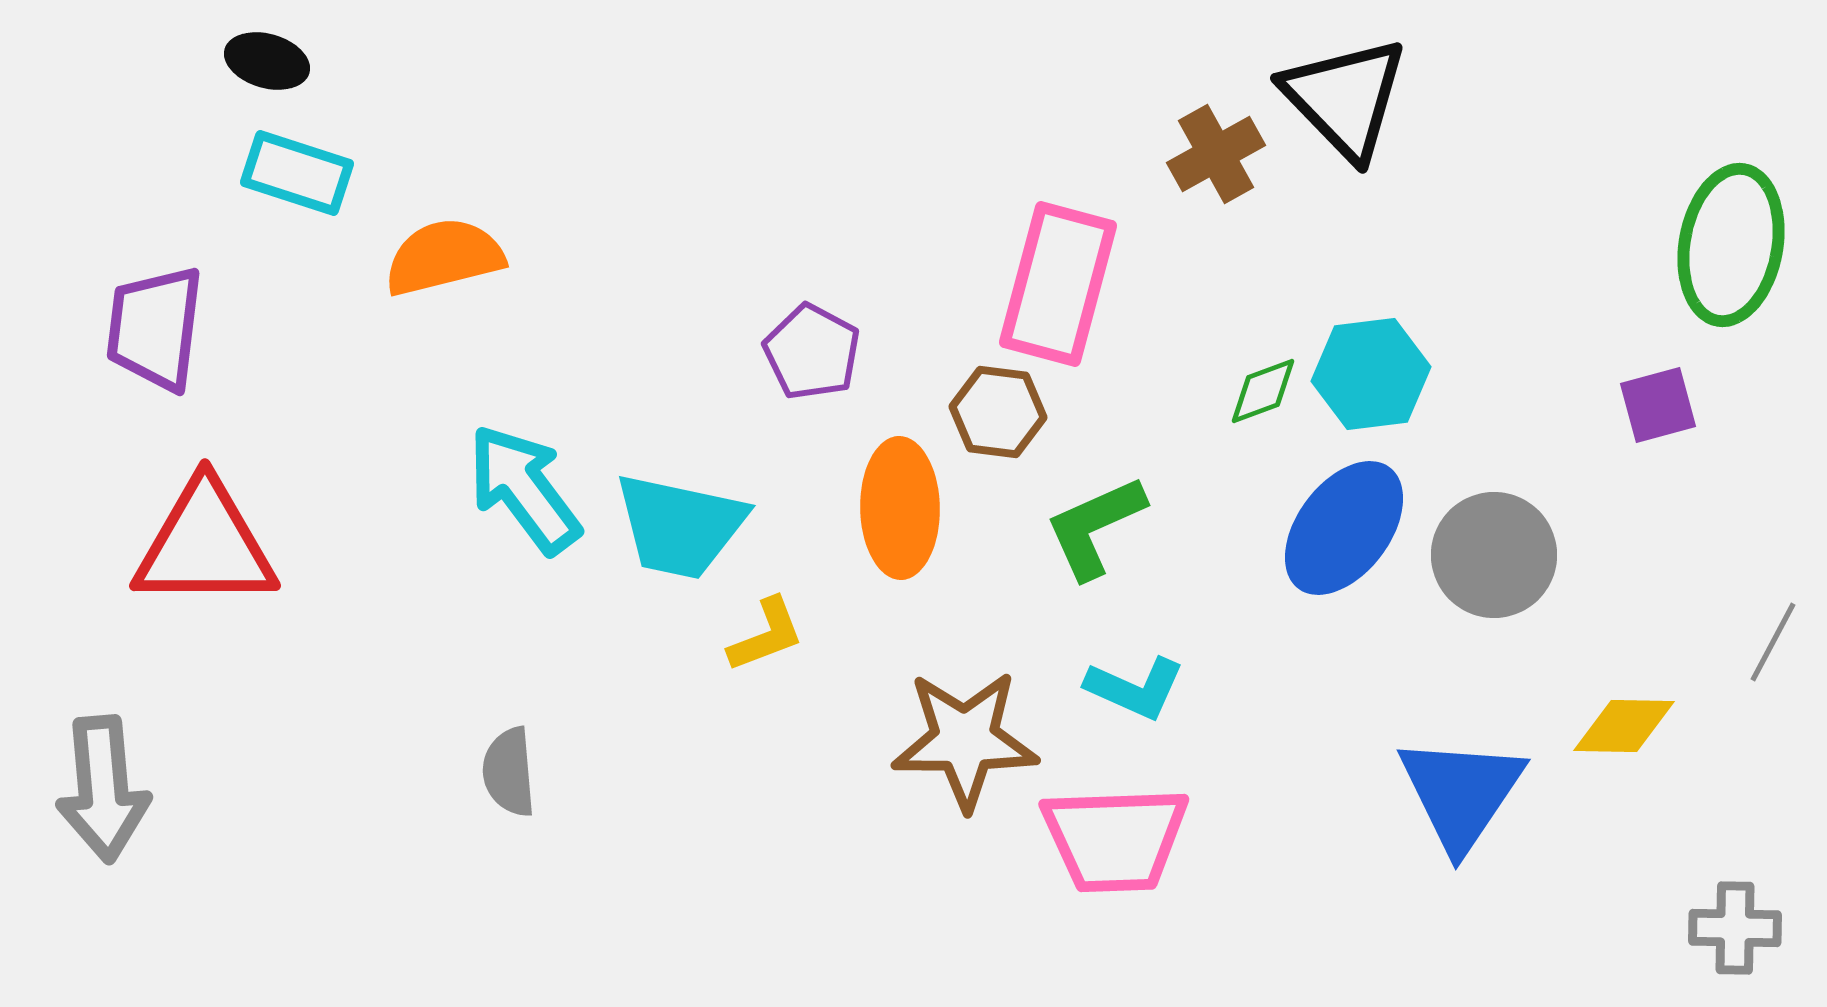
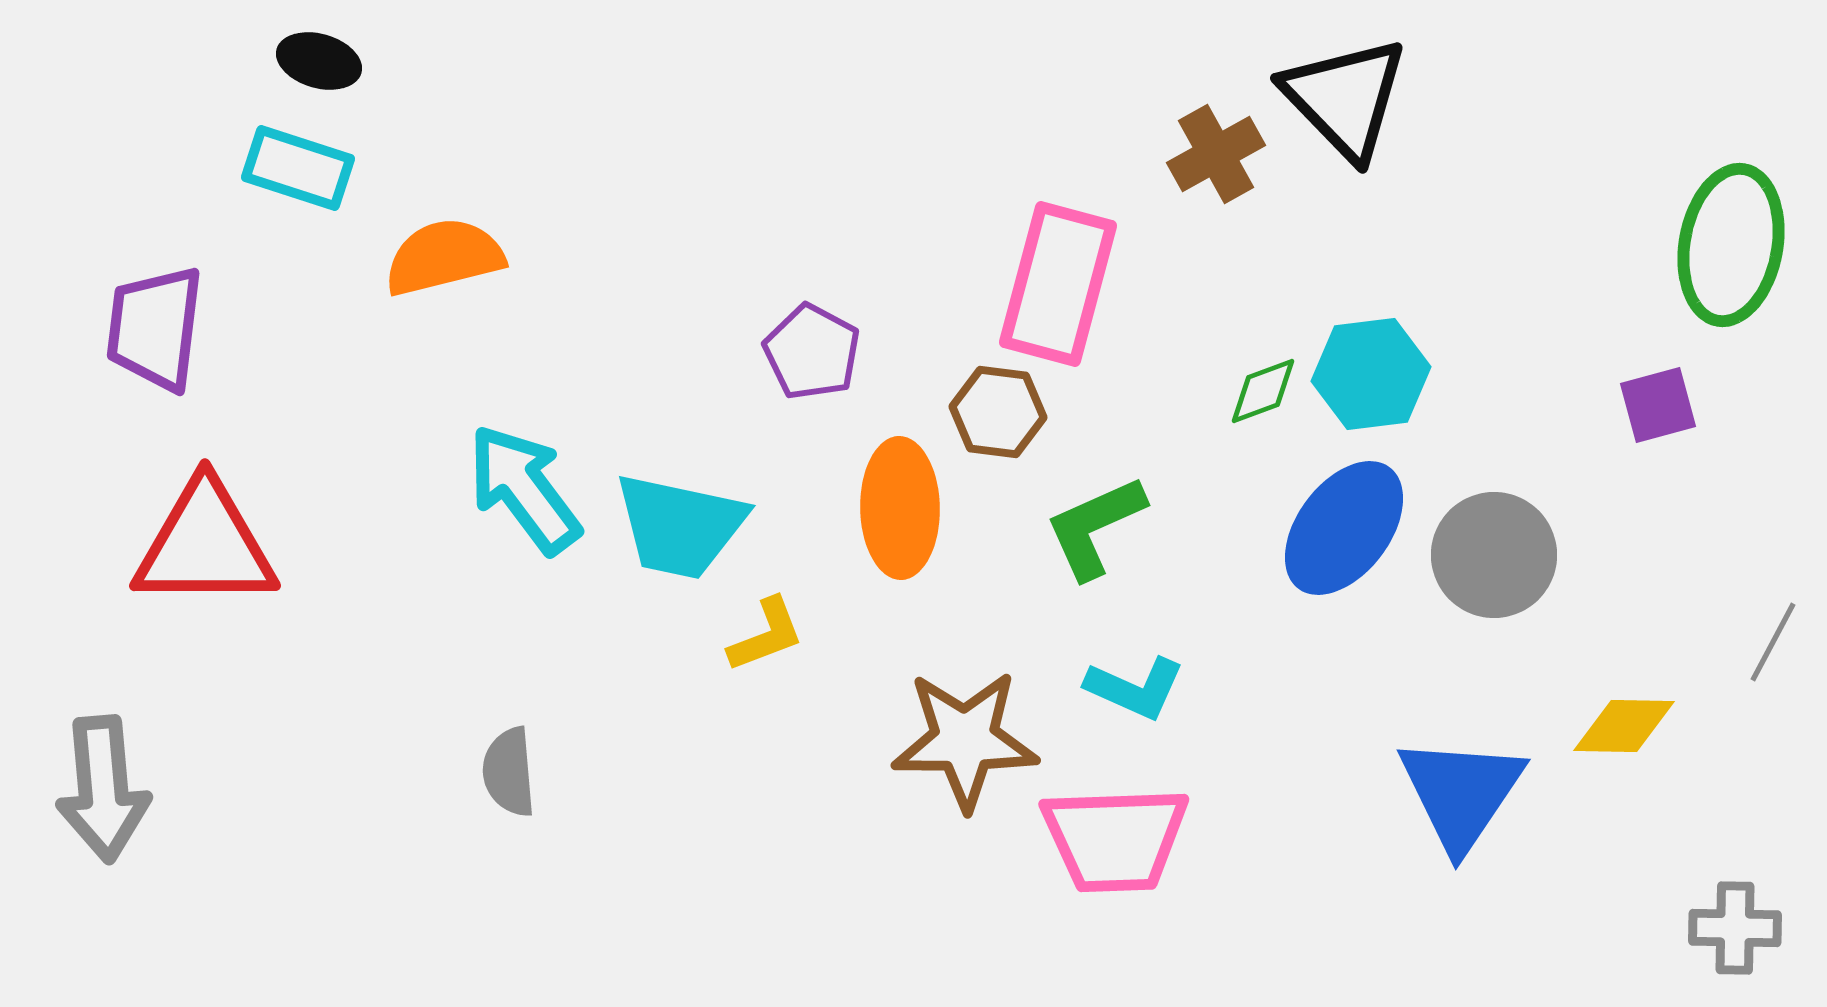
black ellipse: moved 52 px right
cyan rectangle: moved 1 px right, 5 px up
